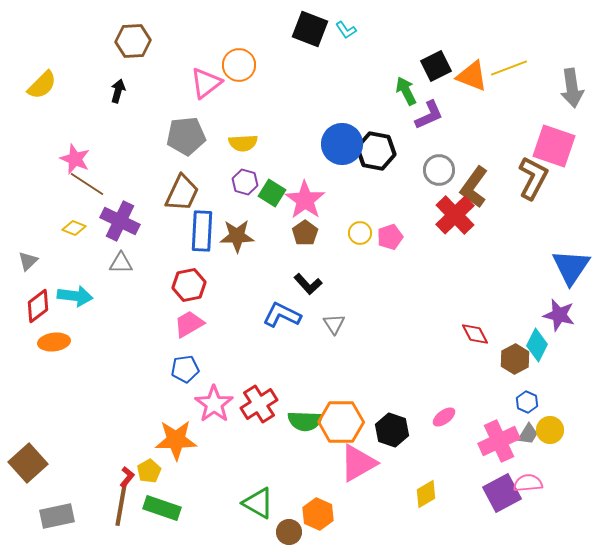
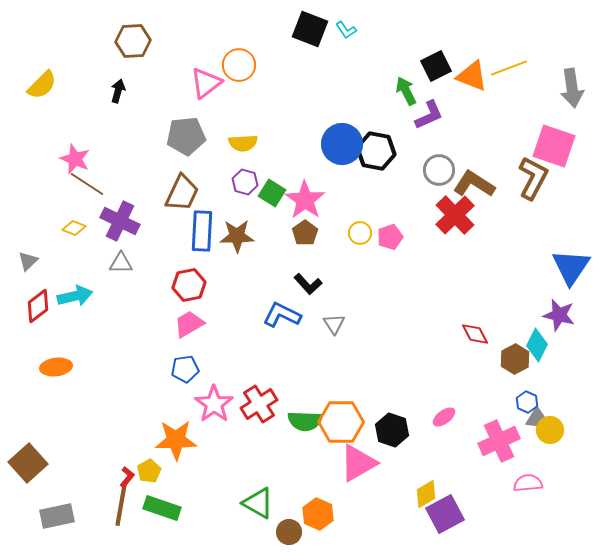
brown L-shape at (474, 187): moved 3 px up; rotated 87 degrees clockwise
cyan arrow at (75, 296): rotated 20 degrees counterclockwise
orange ellipse at (54, 342): moved 2 px right, 25 px down
gray trapezoid at (528, 434): moved 8 px right, 16 px up
purple square at (502, 493): moved 57 px left, 21 px down
